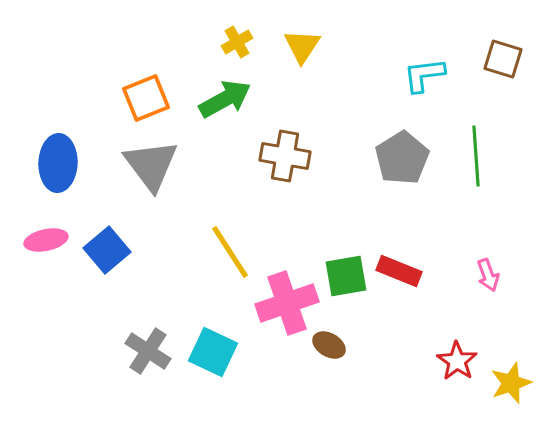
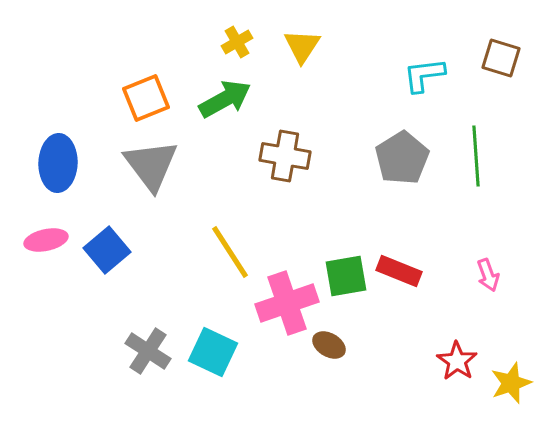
brown square: moved 2 px left, 1 px up
